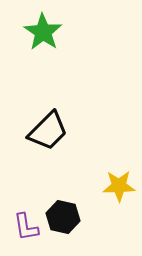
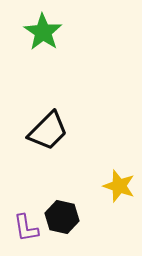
yellow star: rotated 20 degrees clockwise
black hexagon: moved 1 px left
purple L-shape: moved 1 px down
